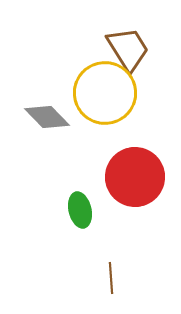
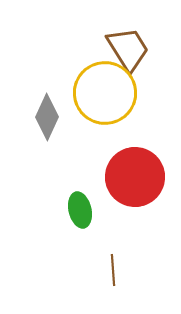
gray diamond: rotated 69 degrees clockwise
brown line: moved 2 px right, 8 px up
